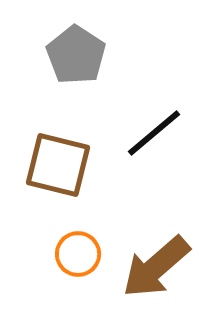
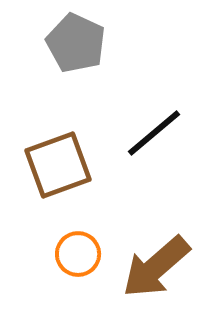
gray pentagon: moved 12 px up; rotated 8 degrees counterclockwise
brown square: rotated 34 degrees counterclockwise
